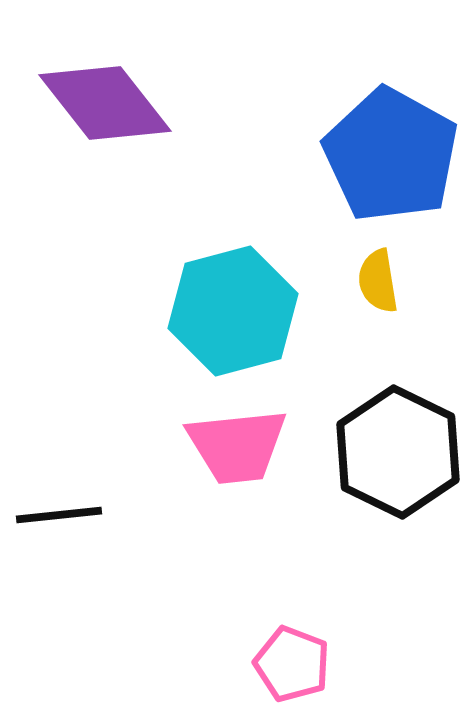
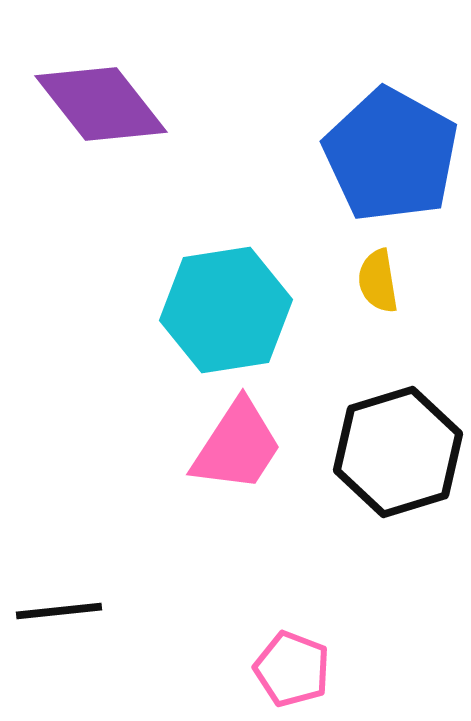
purple diamond: moved 4 px left, 1 px down
cyan hexagon: moved 7 px left, 1 px up; rotated 6 degrees clockwise
pink trapezoid: rotated 51 degrees counterclockwise
black hexagon: rotated 17 degrees clockwise
black line: moved 96 px down
pink pentagon: moved 5 px down
